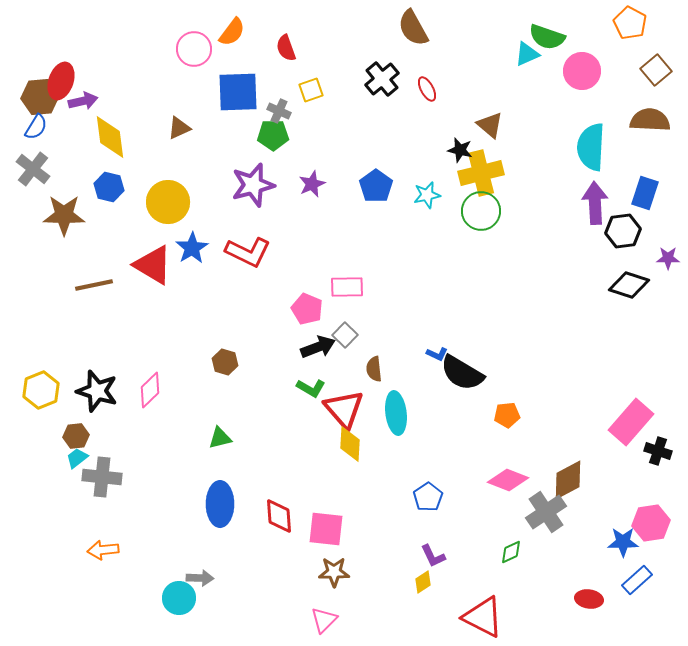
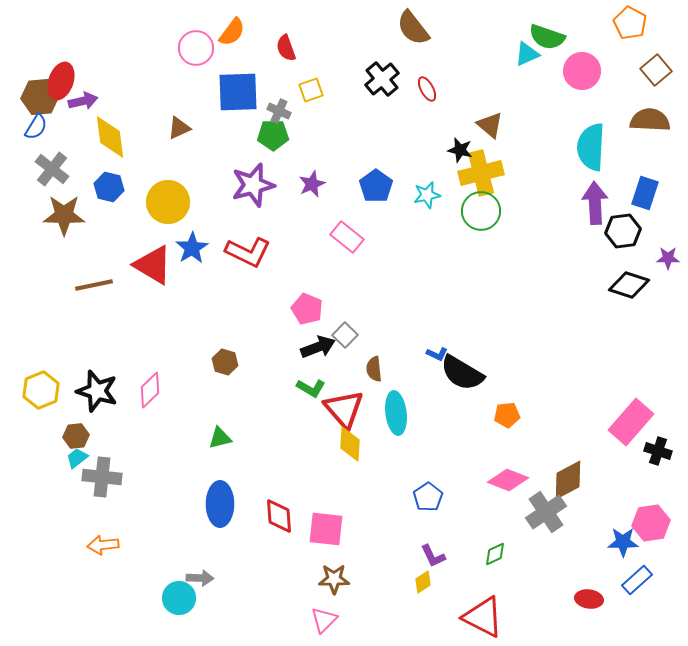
brown semicircle at (413, 28): rotated 9 degrees counterclockwise
pink circle at (194, 49): moved 2 px right, 1 px up
gray cross at (33, 169): moved 19 px right
pink rectangle at (347, 287): moved 50 px up; rotated 40 degrees clockwise
orange arrow at (103, 550): moved 5 px up
green diamond at (511, 552): moved 16 px left, 2 px down
brown star at (334, 572): moved 7 px down
